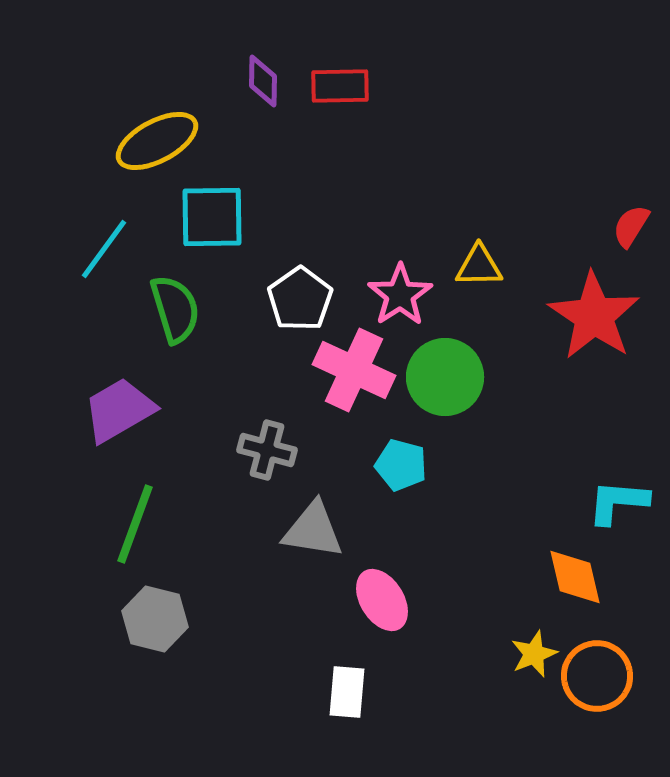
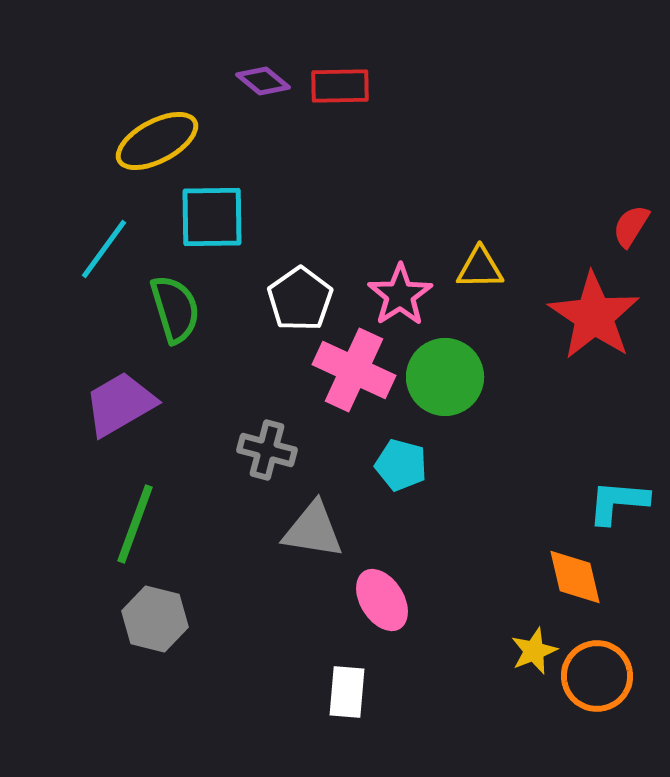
purple diamond: rotated 52 degrees counterclockwise
yellow triangle: moved 1 px right, 2 px down
purple trapezoid: moved 1 px right, 6 px up
yellow star: moved 3 px up
